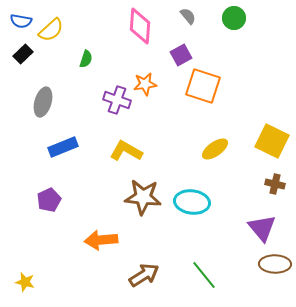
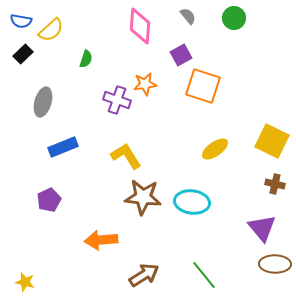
yellow L-shape: moved 5 px down; rotated 28 degrees clockwise
